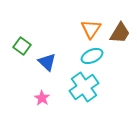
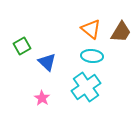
orange triangle: rotated 25 degrees counterclockwise
brown trapezoid: moved 1 px right, 1 px up
green square: rotated 24 degrees clockwise
cyan ellipse: rotated 30 degrees clockwise
cyan cross: moved 2 px right
